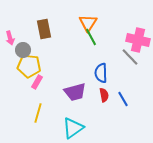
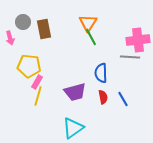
pink cross: rotated 20 degrees counterclockwise
gray circle: moved 28 px up
gray line: rotated 42 degrees counterclockwise
red semicircle: moved 1 px left, 2 px down
yellow line: moved 17 px up
